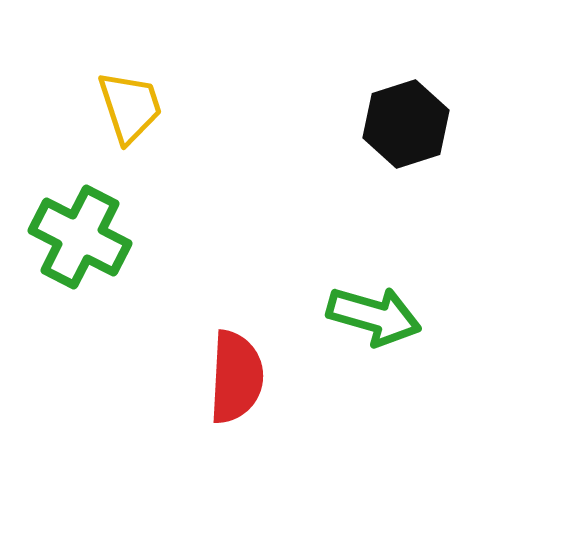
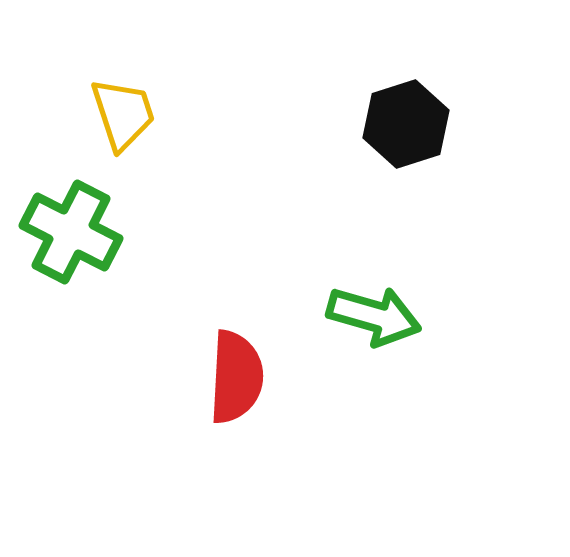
yellow trapezoid: moved 7 px left, 7 px down
green cross: moved 9 px left, 5 px up
